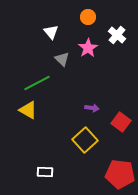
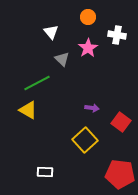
white cross: rotated 30 degrees counterclockwise
